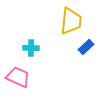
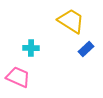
yellow trapezoid: rotated 64 degrees counterclockwise
blue rectangle: moved 2 px down
